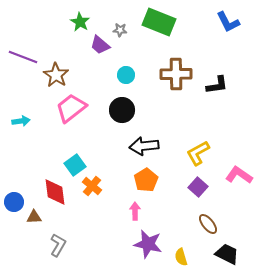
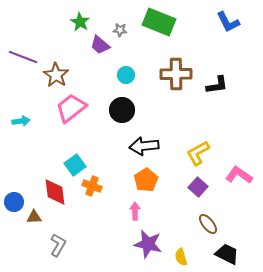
orange cross: rotated 18 degrees counterclockwise
